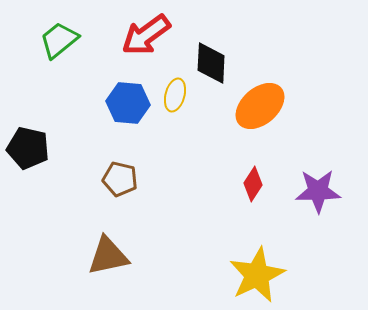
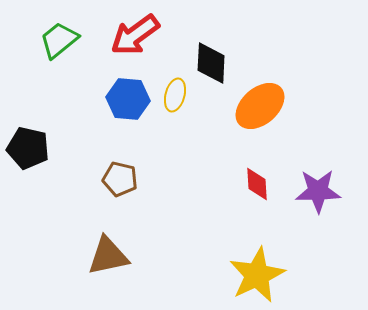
red arrow: moved 11 px left
blue hexagon: moved 4 px up
red diamond: moved 4 px right; rotated 36 degrees counterclockwise
